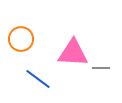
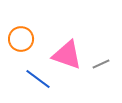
pink triangle: moved 6 px left, 2 px down; rotated 16 degrees clockwise
gray line: moved 4 px up; rotated 24 degrees counterclockwise
